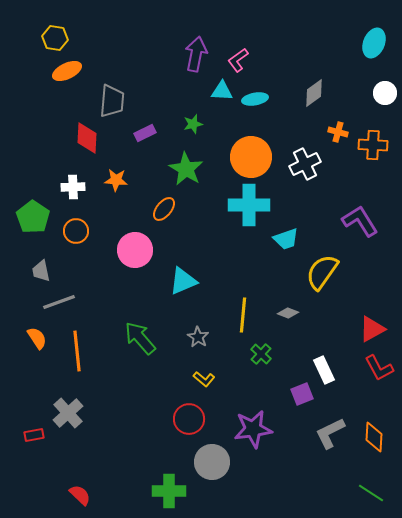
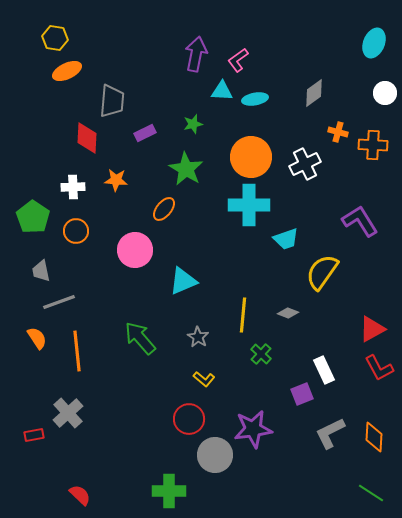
gray circle at (212, 462): moved 3 px right, 7 px up
